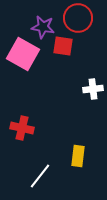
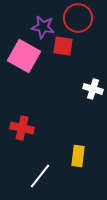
pink square: moved 1 px right, 2 px down
white cross: rotated 24 degrees clockwise
